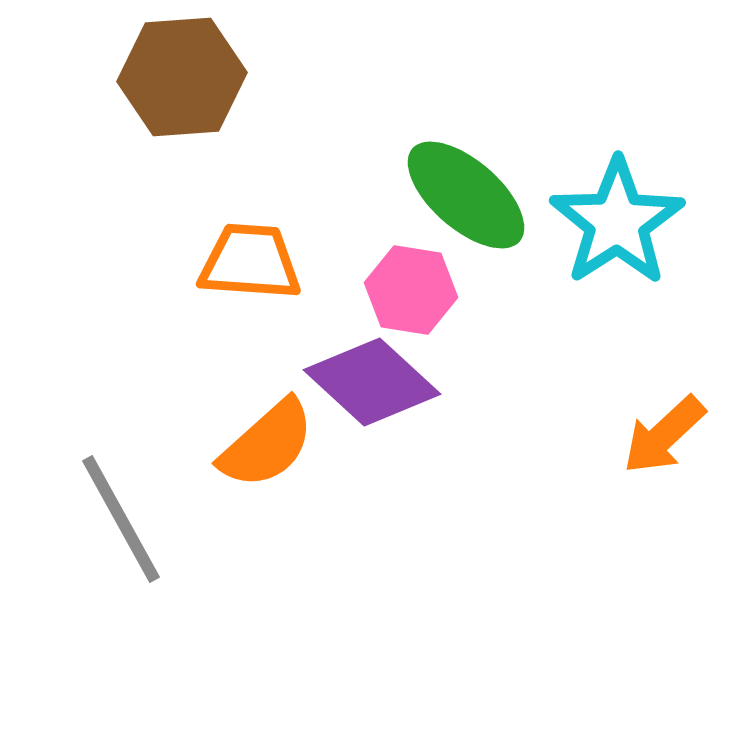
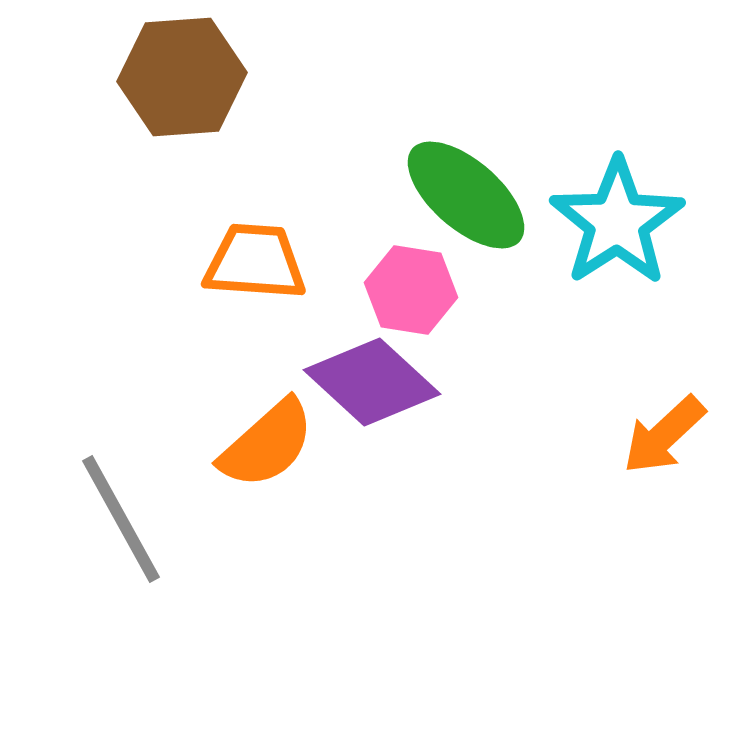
orange trapezoid: moved 5 px right
